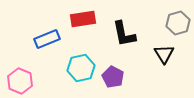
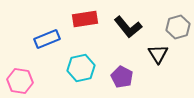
red rectangle: moved 2 px right
gray hexagon: moved 4 px down
black L-shape: moved 4 px right, 7 px up; rotated 28 degrees counterclockwise
black triangle: moved 6 px left
purple pentagon: moved 9 px right
pink hexagon: rotated 15 degrees counterclockwise
